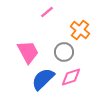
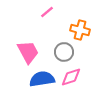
orange cross: rotated 24 degrees counterclockwise
blue semicircle: moved 1 px left; rotated 35 degrees clockwise
